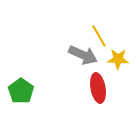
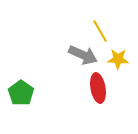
yellow line: moved 1 px right, 5 px up
green pentagon: moved 2 px down
